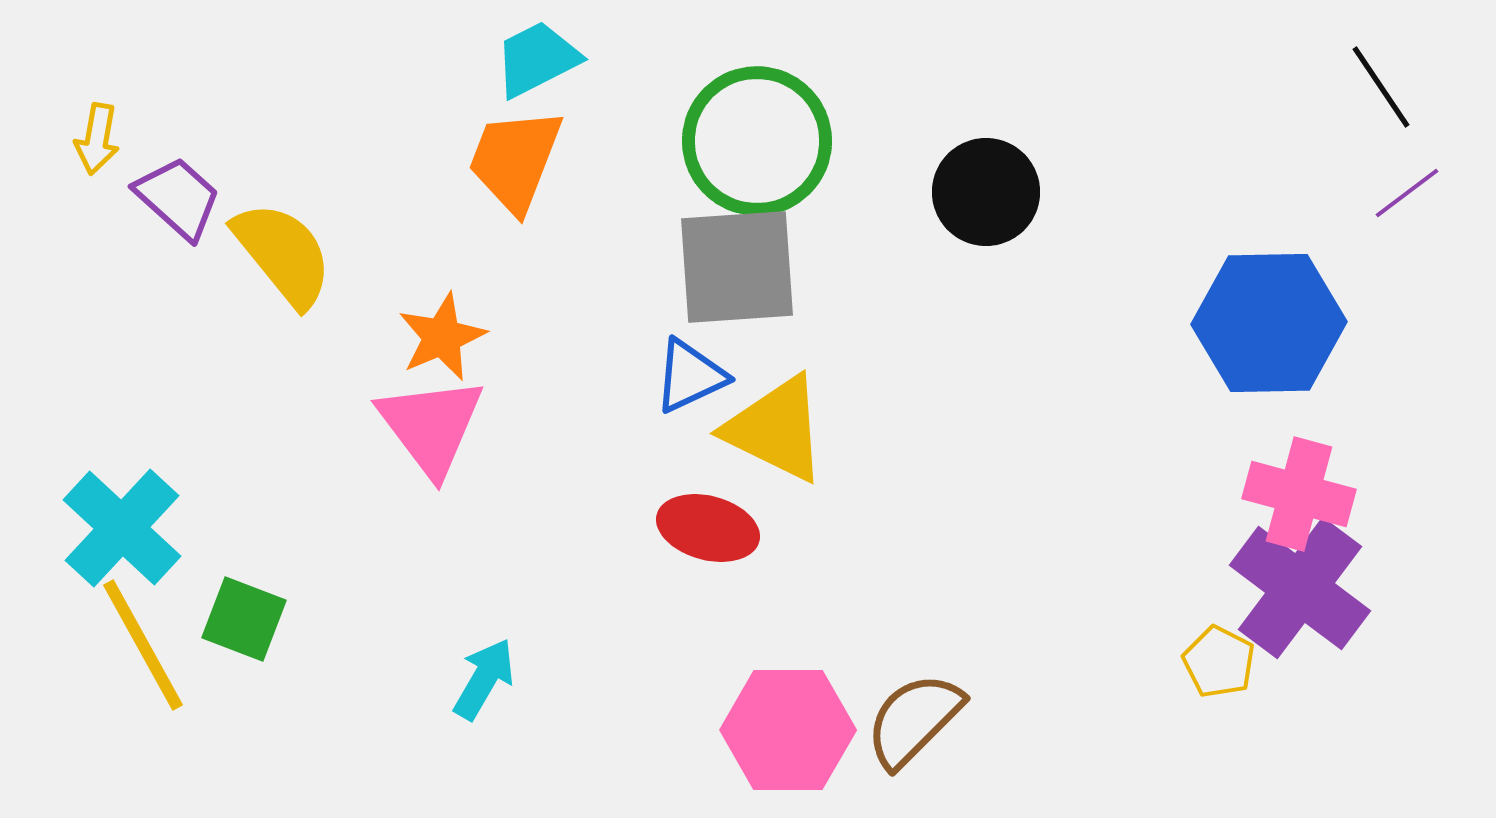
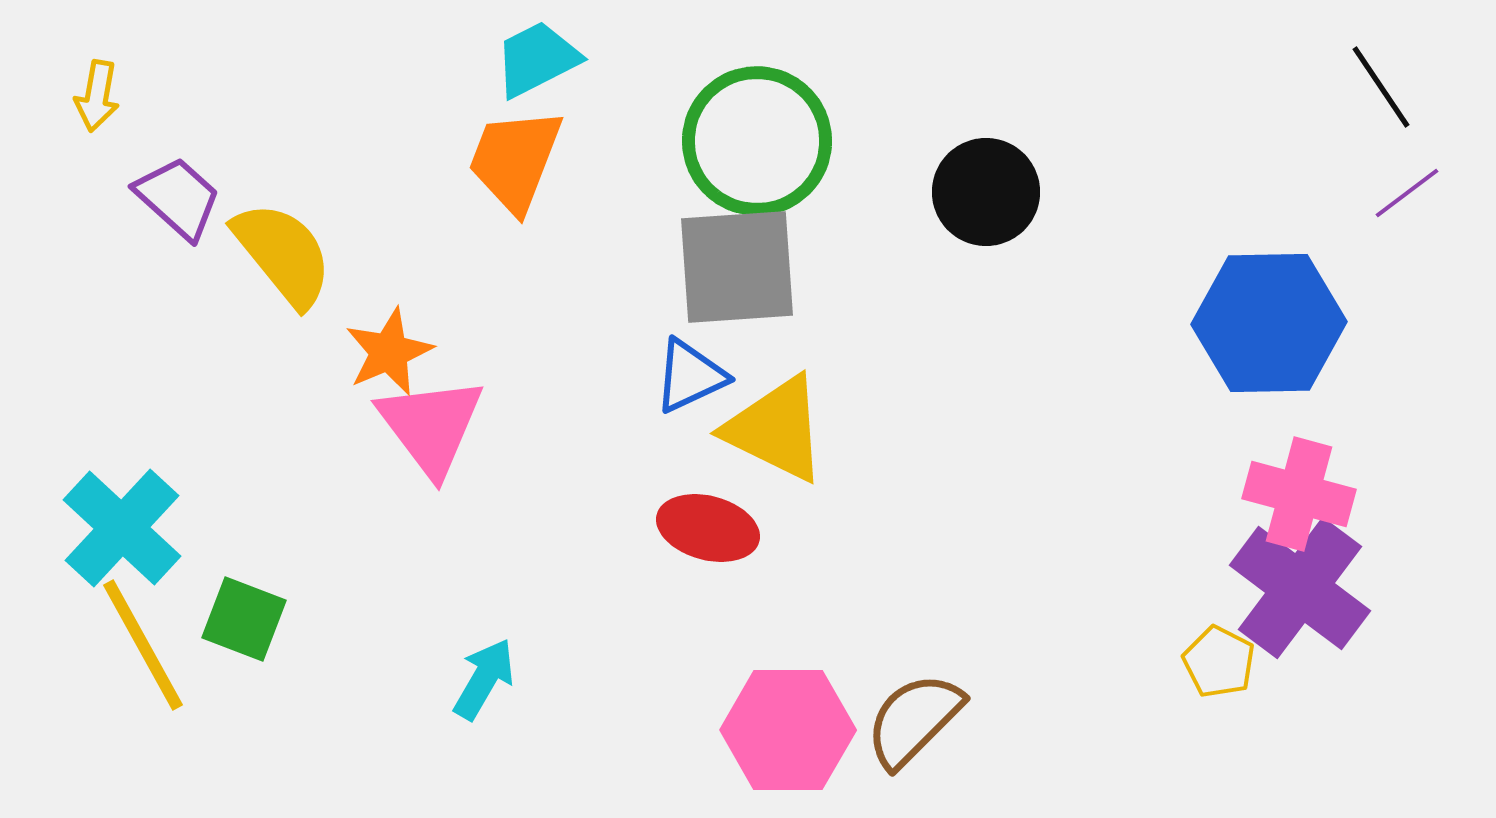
yellow arrow: moved 43 px up
orange star: moved 53 px left, 15 px down
